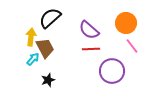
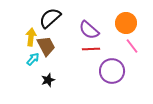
brown trapezoid: moved 1 px right, 2 px up
